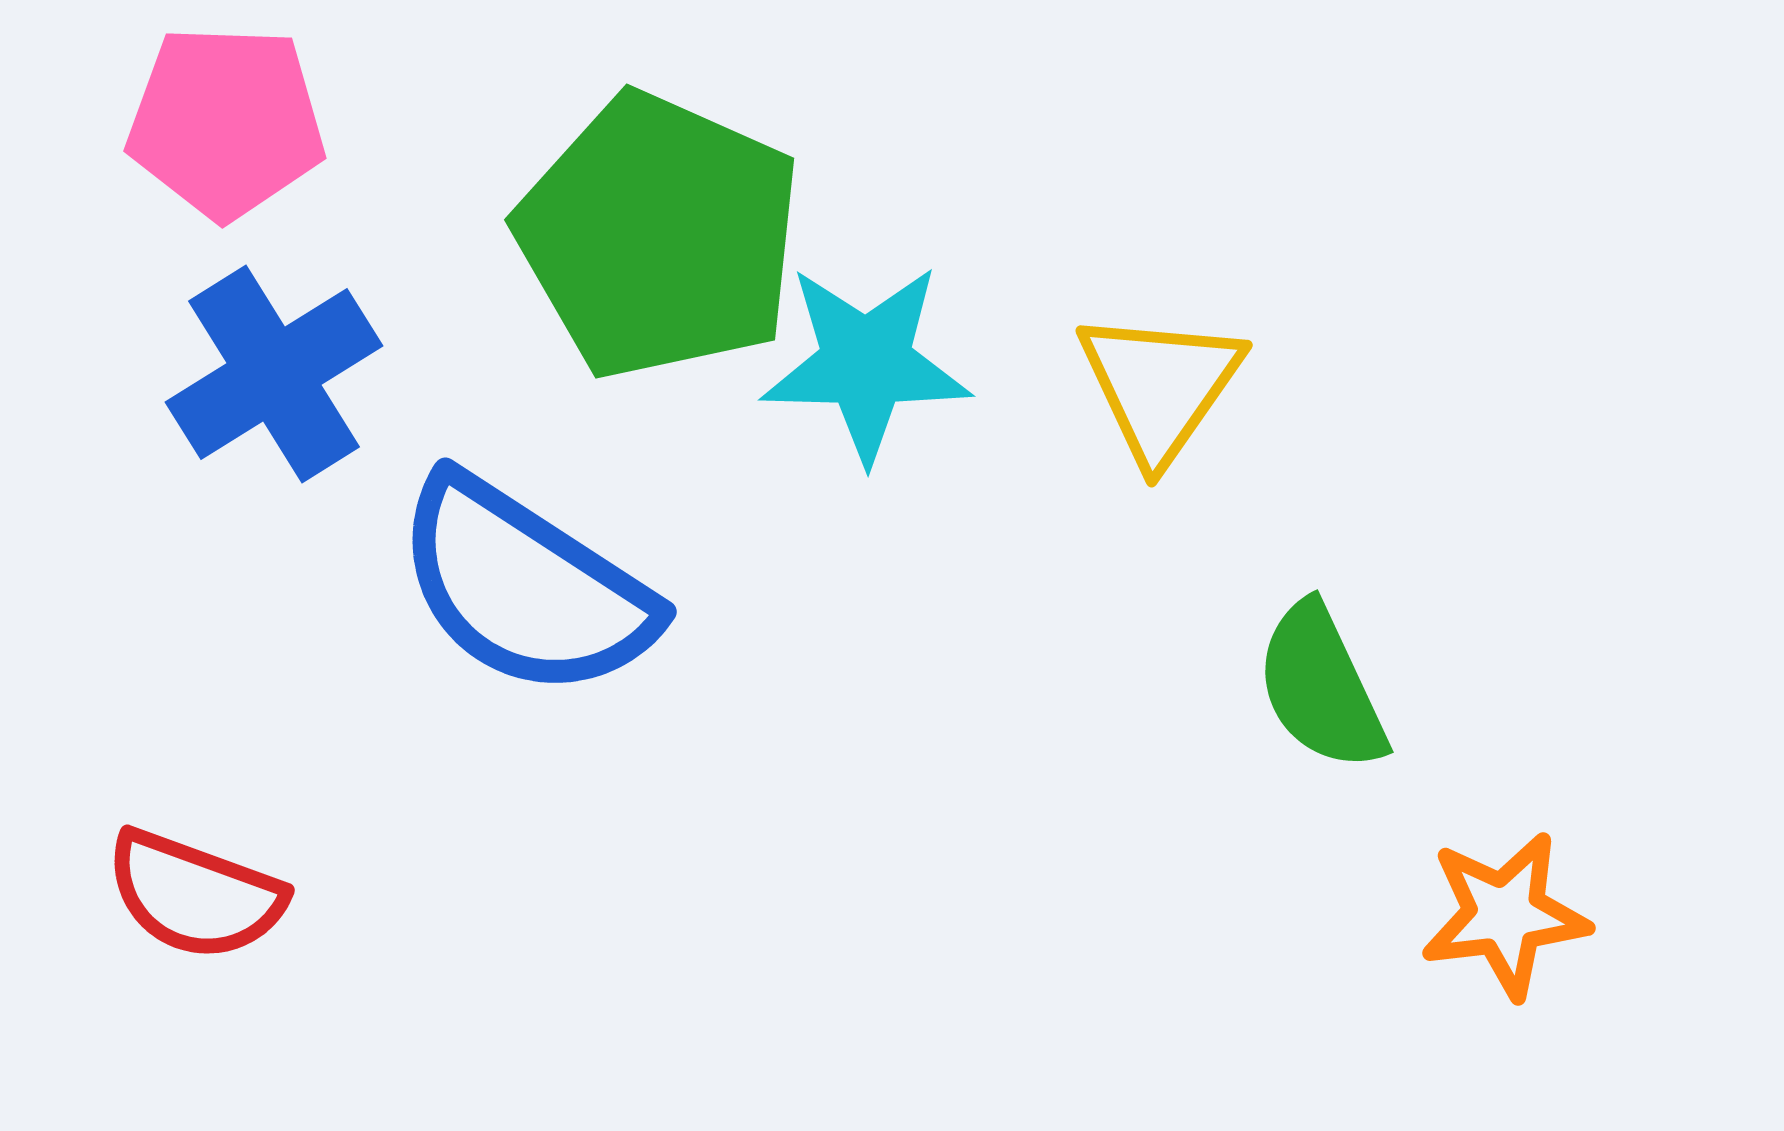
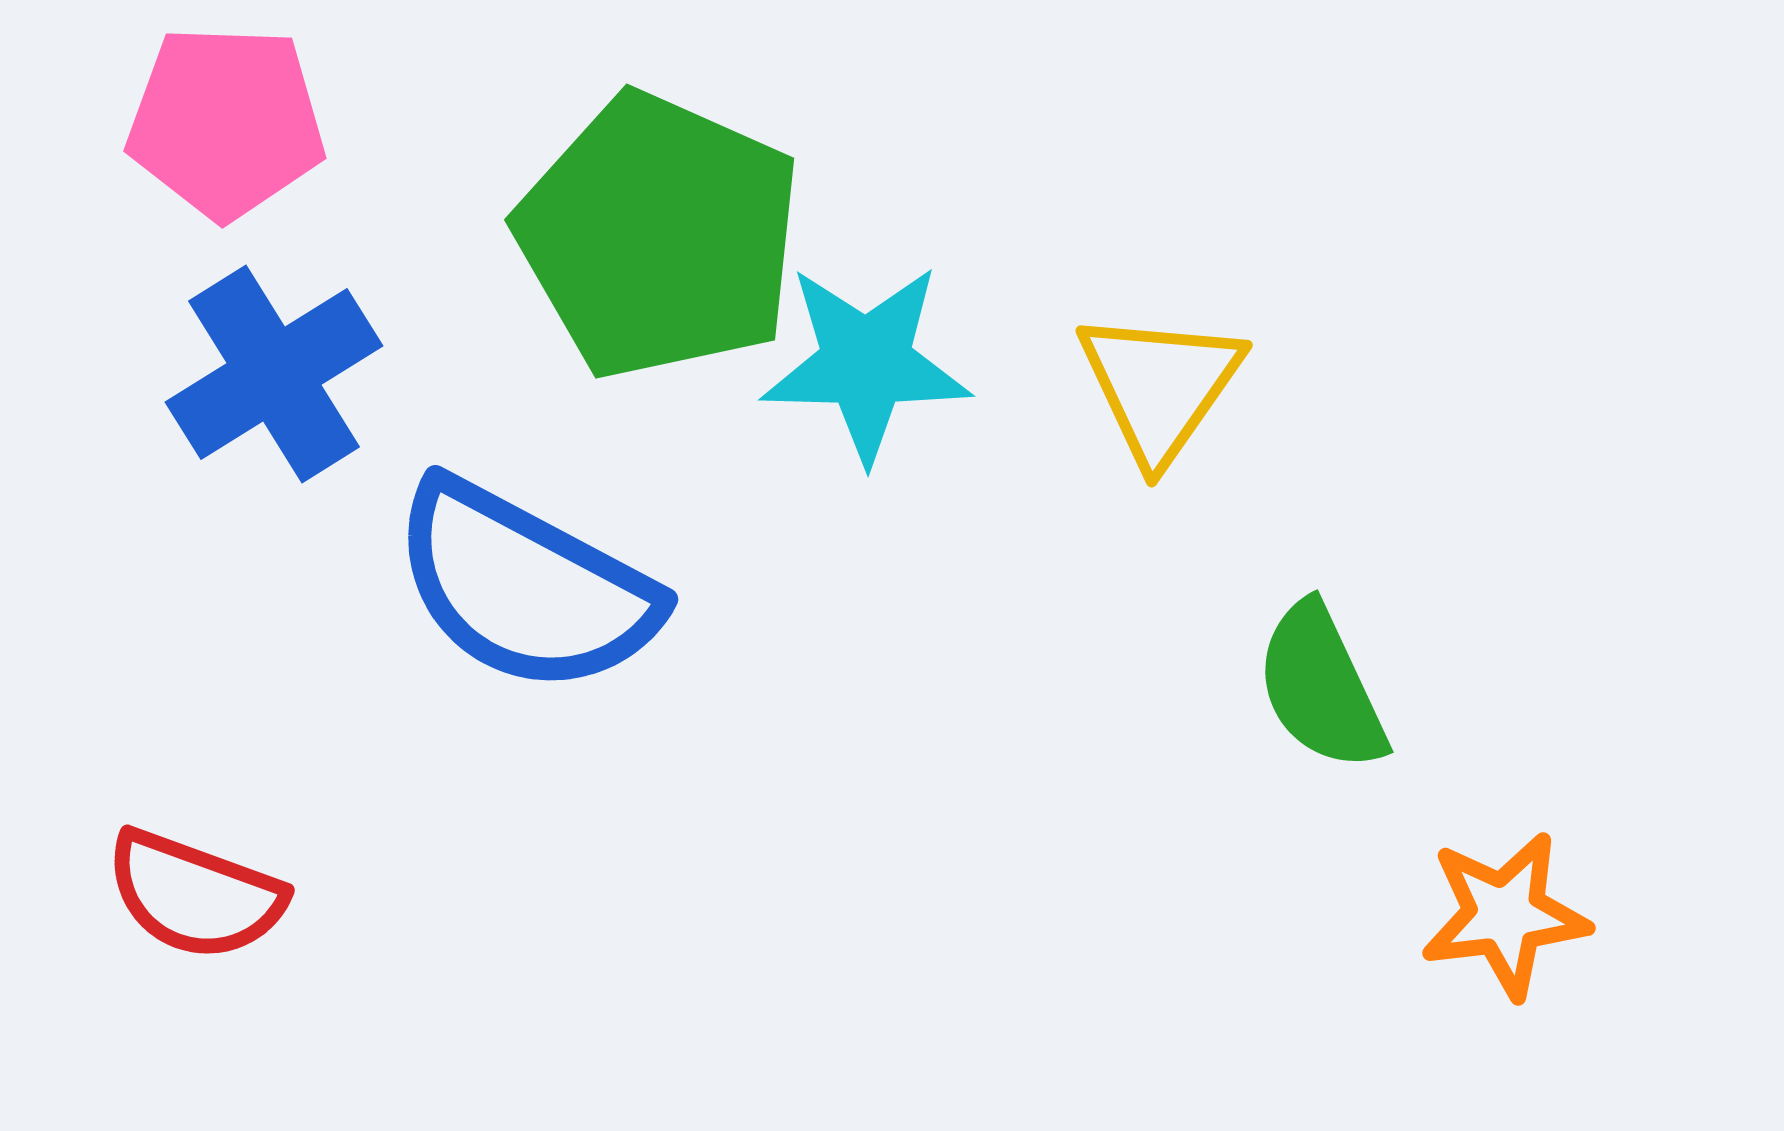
blue semicircle: rotated 5 degrees counterclockwise
